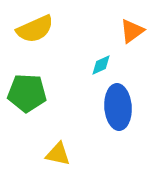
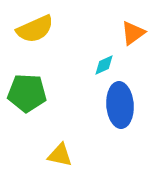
orange triangle: moved 1 px right, 2 px down
cyan diamond: moved 3 px right
blue ellipse: moved 2 px right, 2 px up
yellow triangle: moved 2 px right, 1 px down
